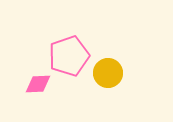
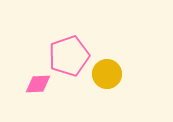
yellow circle: moved 1 px left, 1 px down
